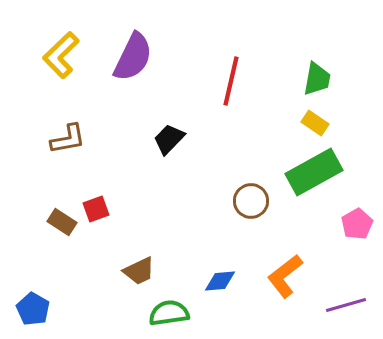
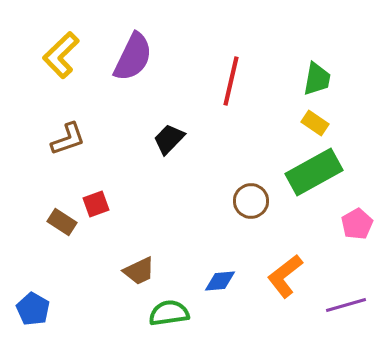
brown L-shape: rotated 9 degrees counterclockwise
red square: moved 5 px up
